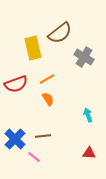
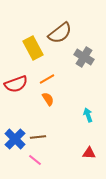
yellow rectangle: rotated 15 degrees counterclockwise
brown line: moved 5 px left, 1 px down
pink line: moved 1 px right, 3 px down
